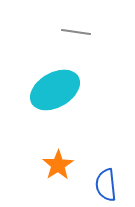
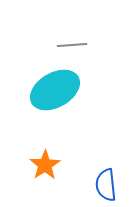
gray line: moved 4 px left, 13 px down; rotated 12 degrees counterclockwise
orange star: moved 13 px left
